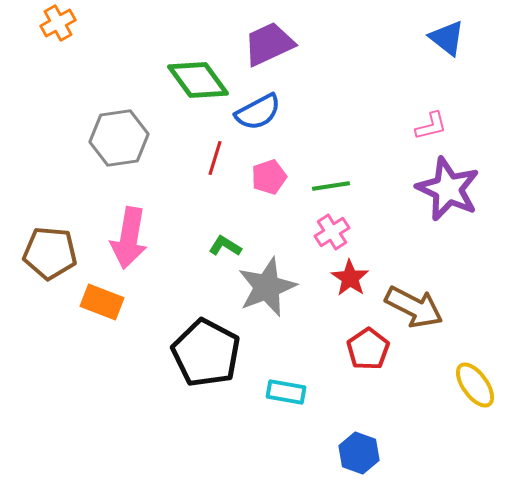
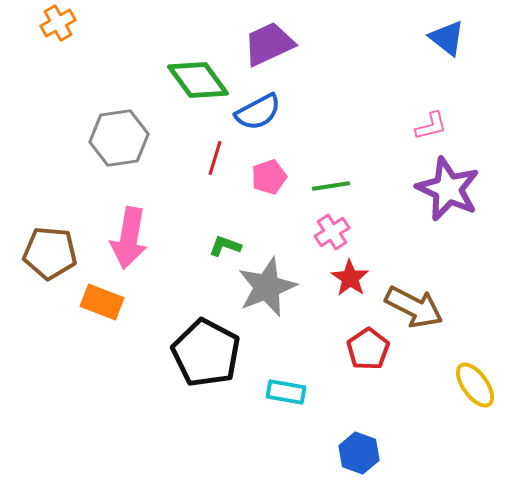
green L-shape: rotated 12 degrees counterclockwise
